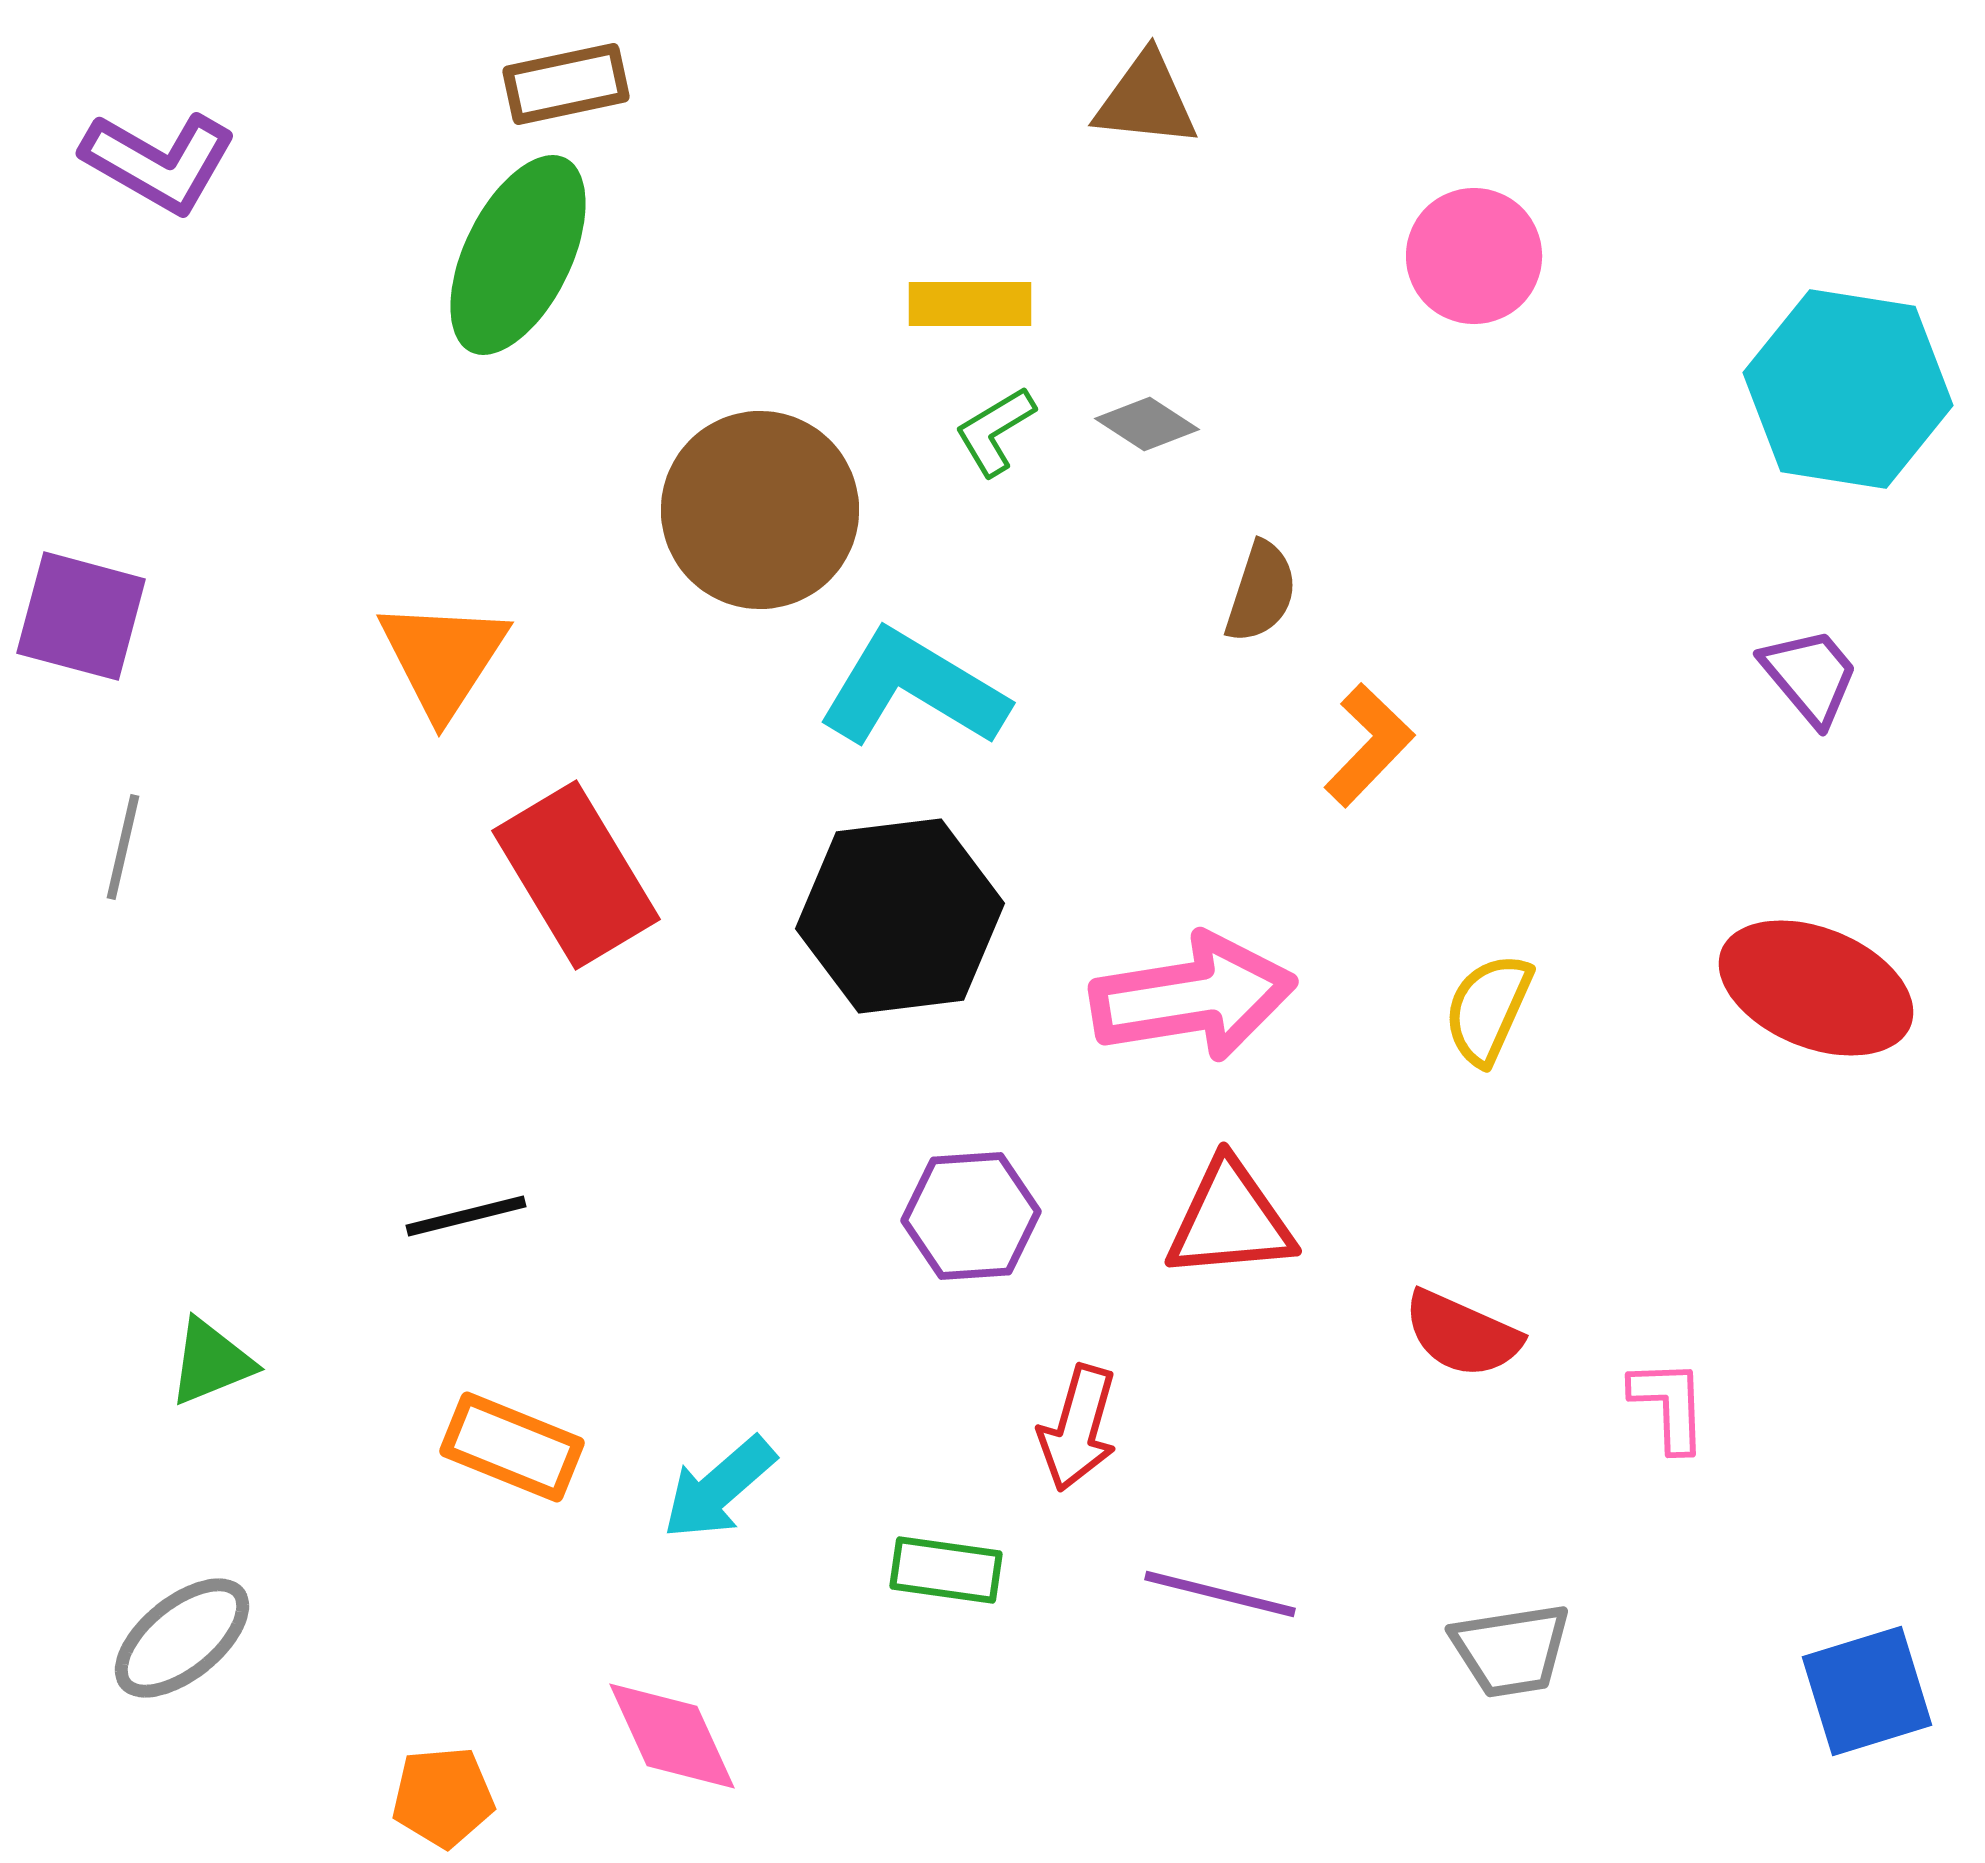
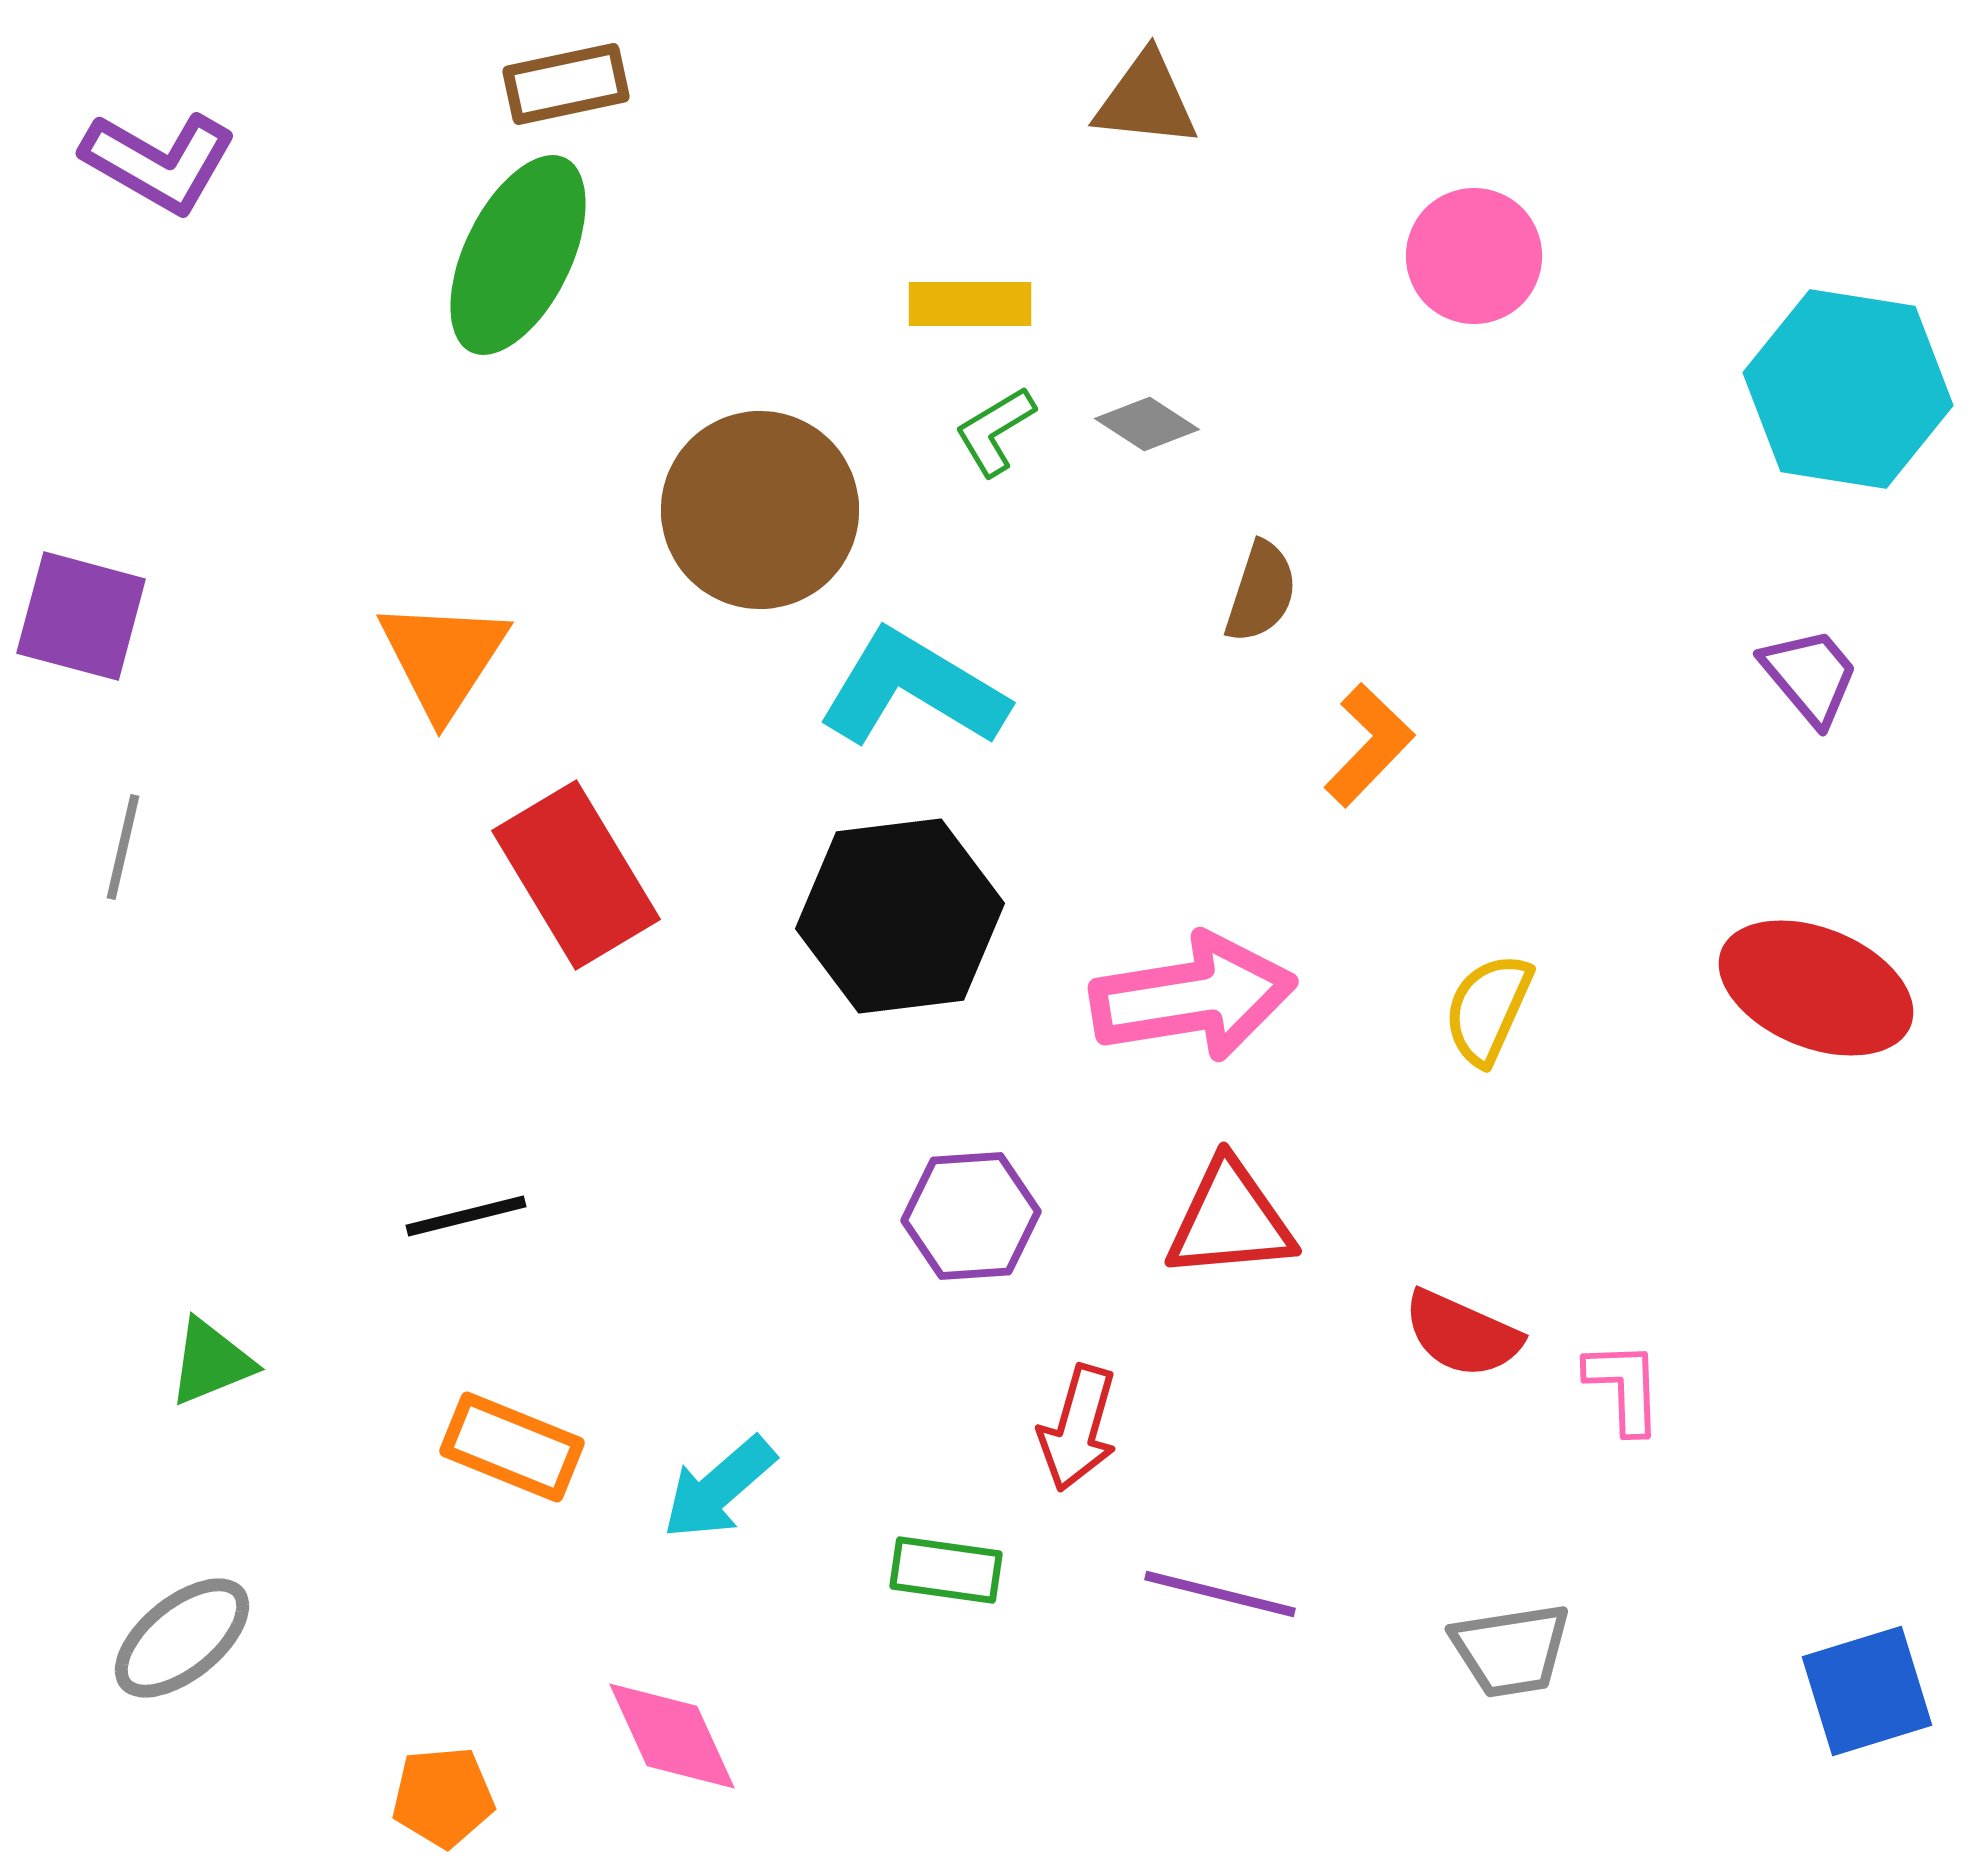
pink L-shape: moved 45 px left, 18 px up
